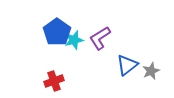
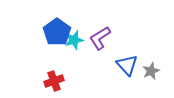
blue triangle: rotated 35 degrees counterclockwise
